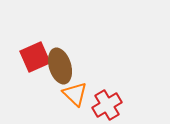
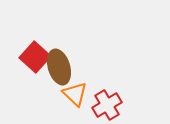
red square: rotated 24 degrees counterclockwise
brown ellipse: moved 1 px left, 1 px down
